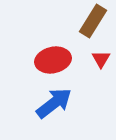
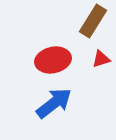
red triangle: rotated 42 degrees clockwise
